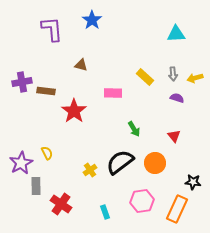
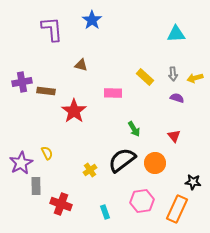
black semicircle: moved 2 px right, 2 px up
red cross: rotated 15 degrees counterclockwise
